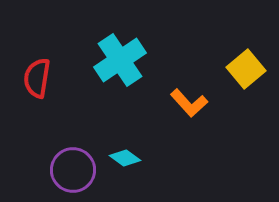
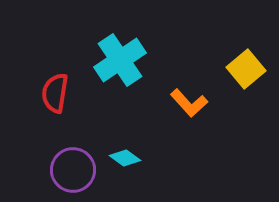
red semicircle: moved 18 px right, 15 px down
